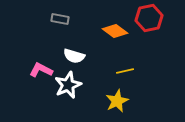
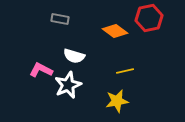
yellow star: rotated 15 degrees clockwise
